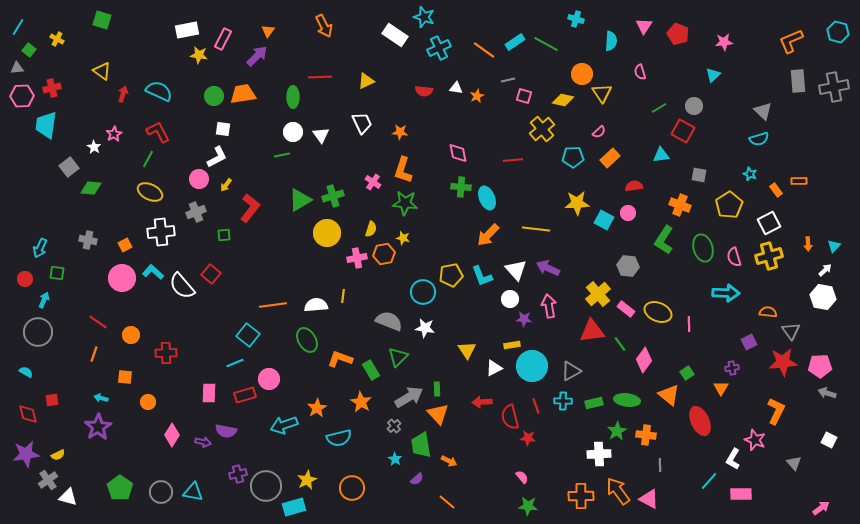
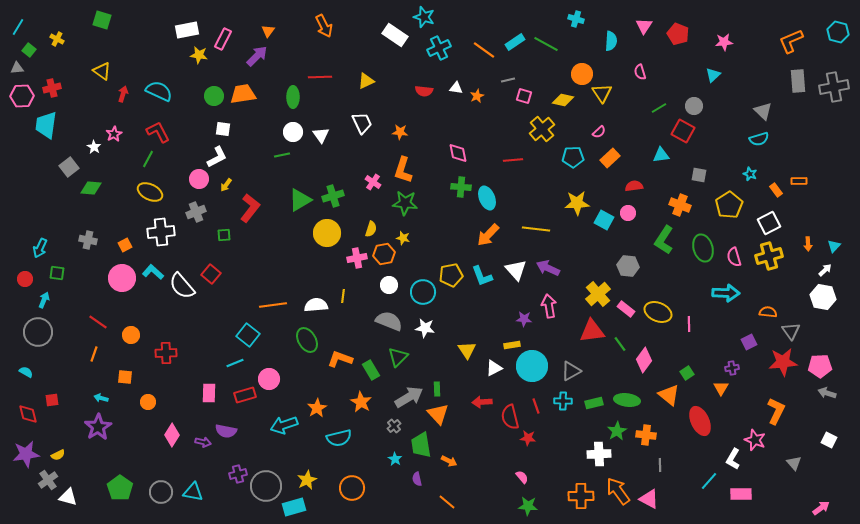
white circle at (510, 299): moved 121 px left, 14 px up
purple semicircle at (417, 479): rotated 120 degrees clockwise
